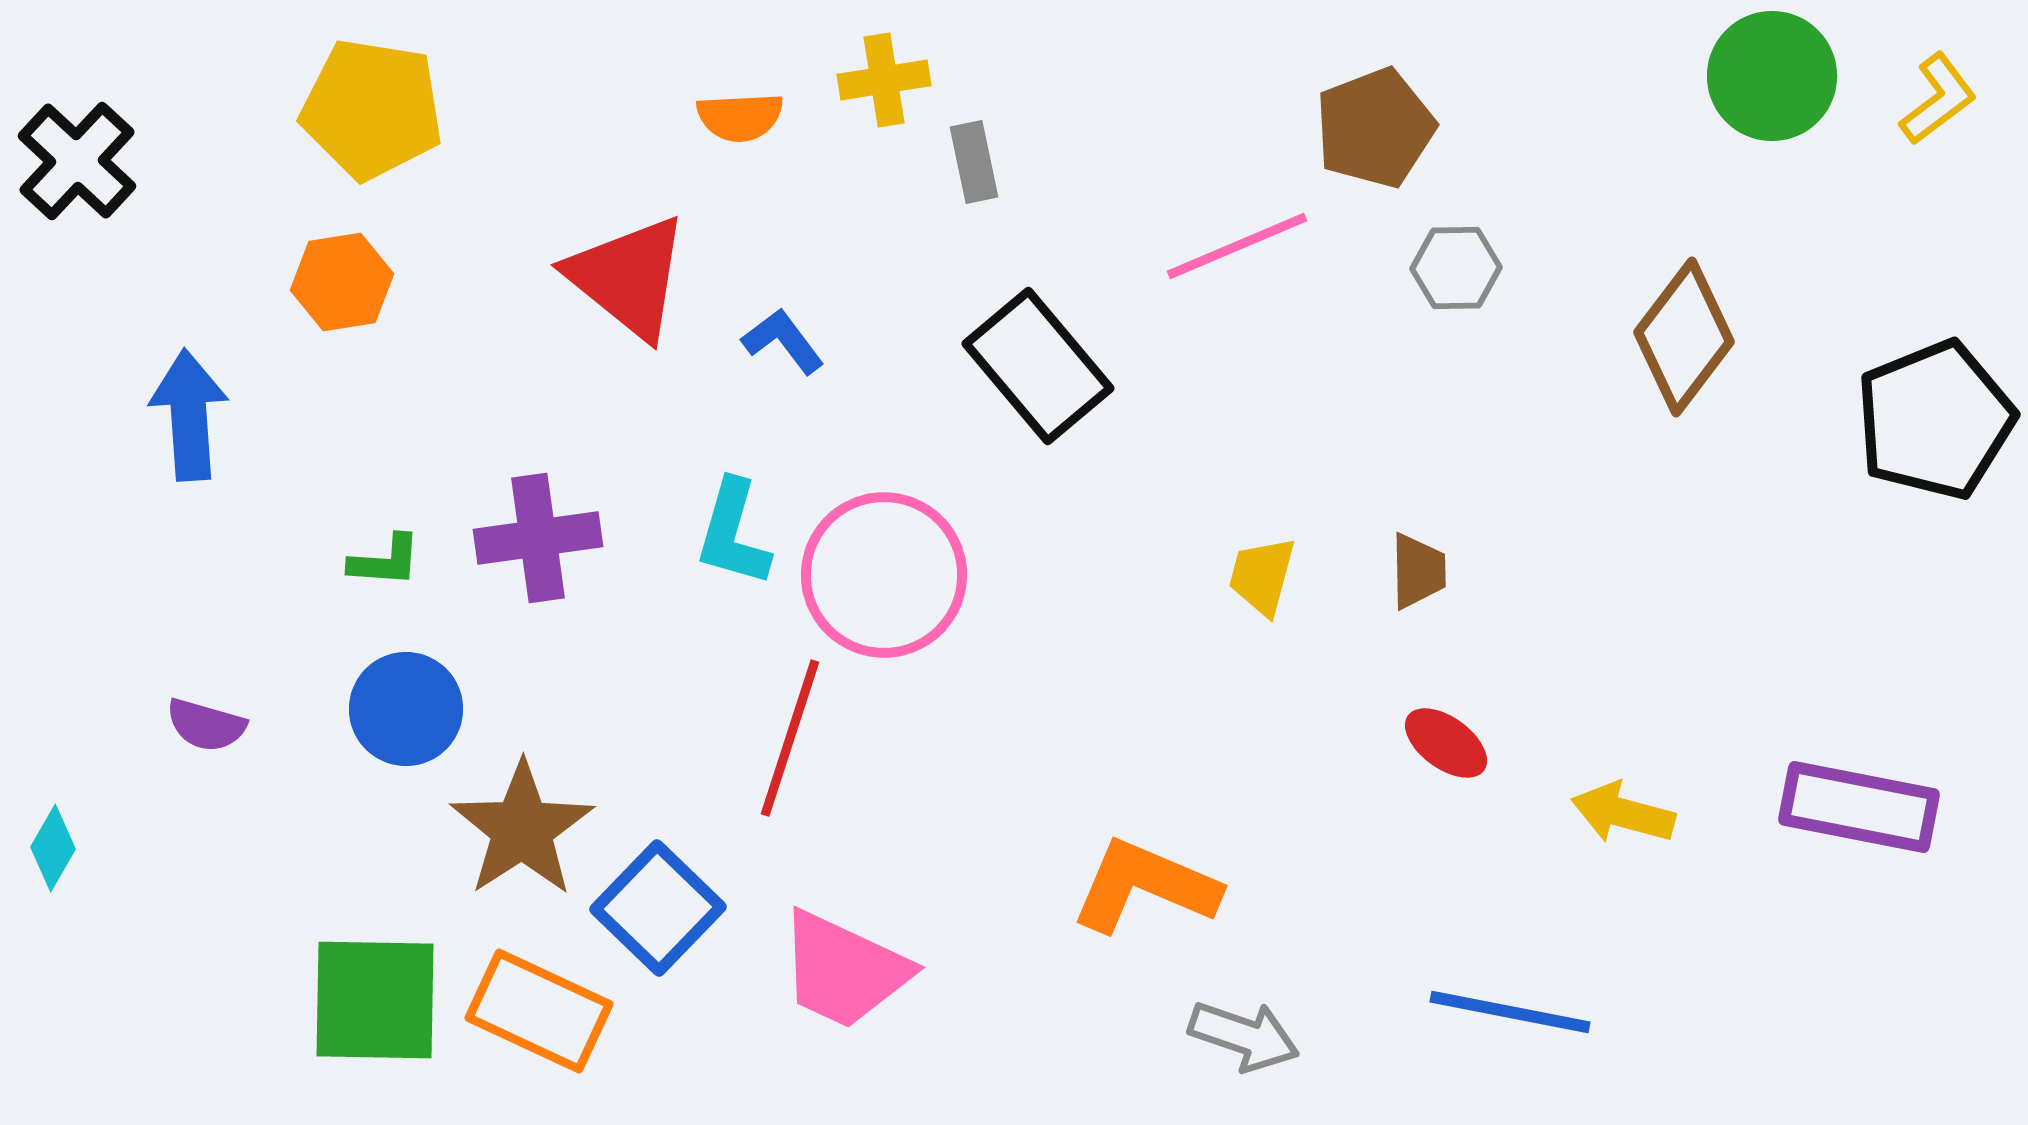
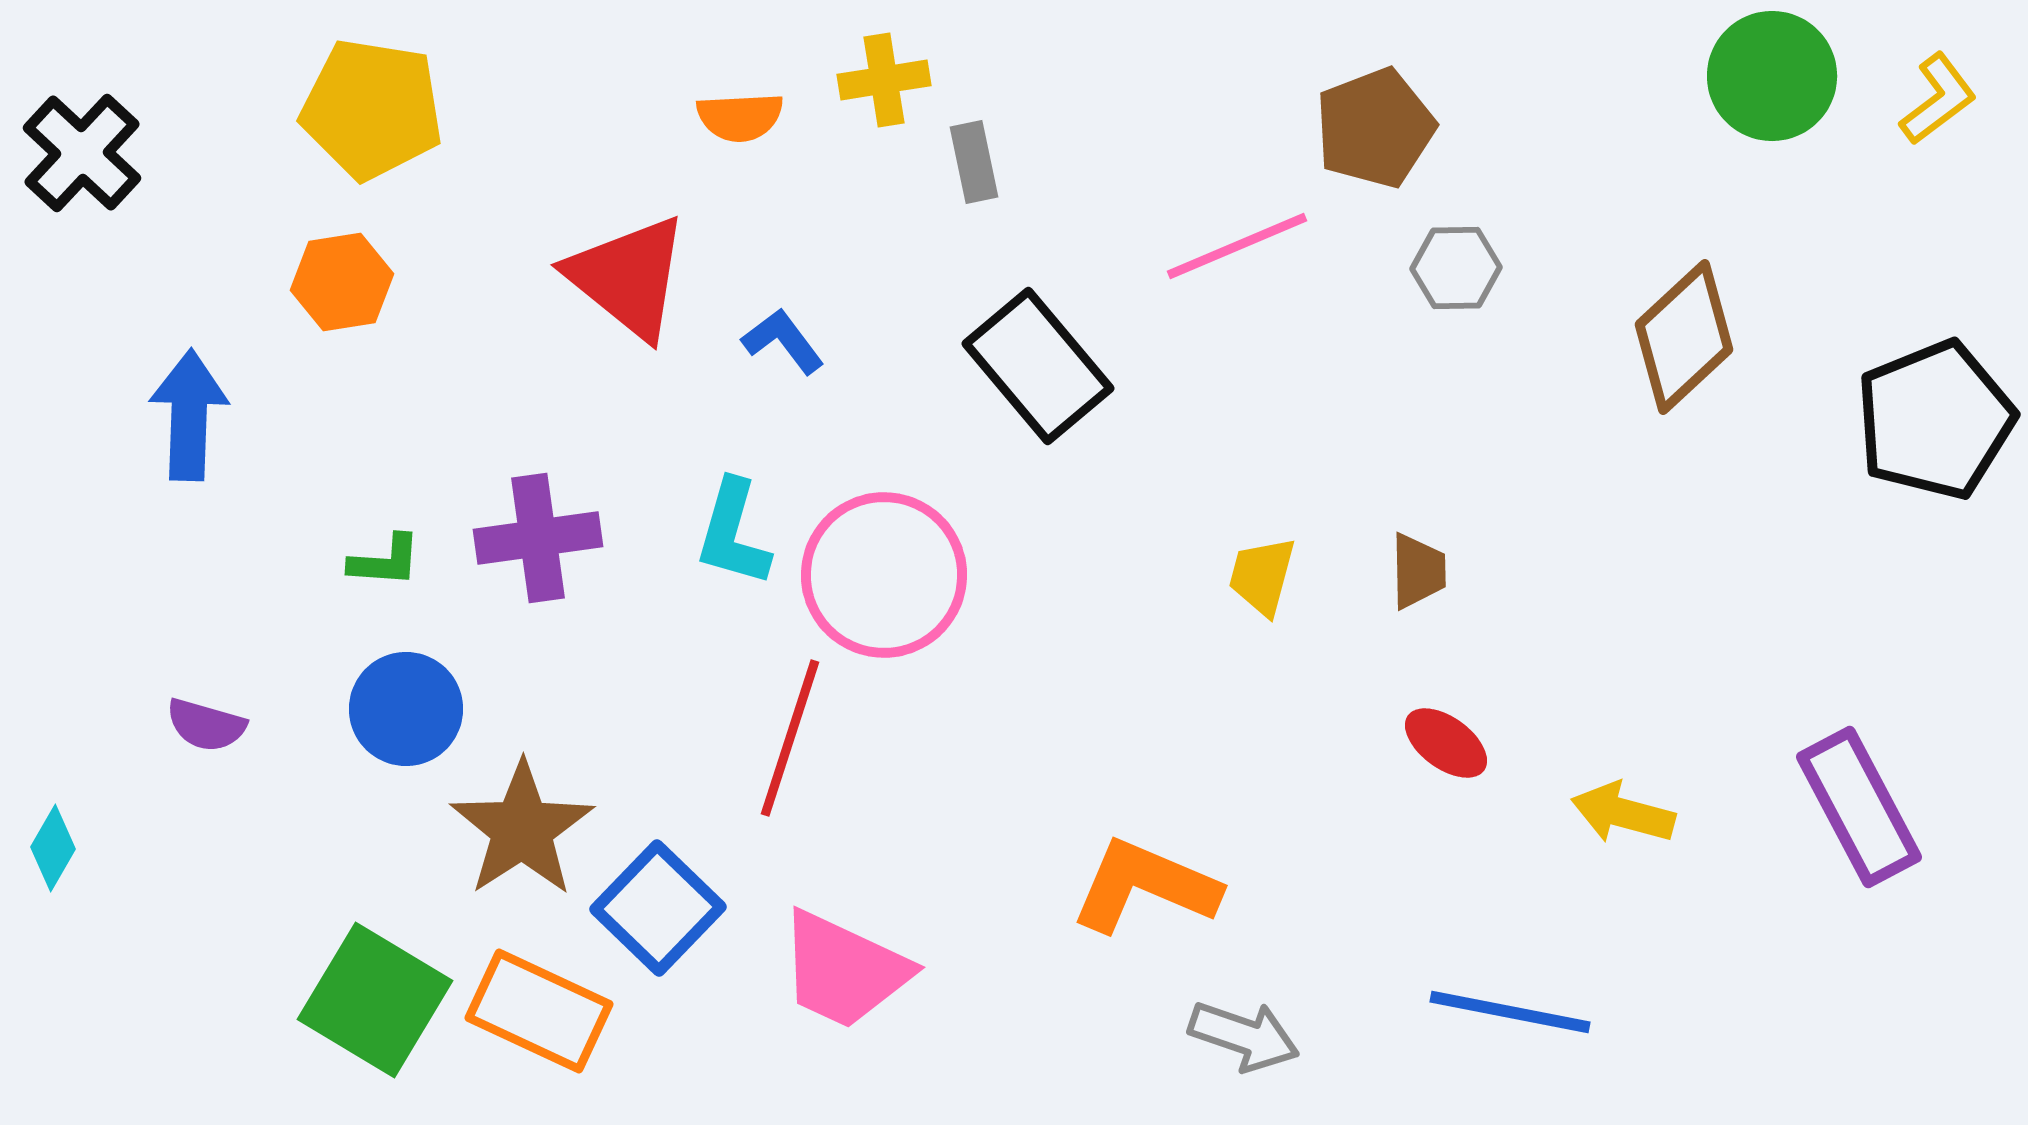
black cross: moved 5 px right, 8 px up
brown diamond: rotated 10 degrees clockwise
blue arrow: rotated 6 degrees clockwise
purple rectangle: rotated 51 degrees clockwise
green square: rotated 30 degrees clockwise
